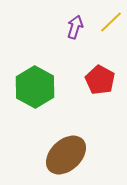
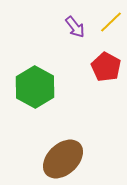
purple arrow: rotated 125 degrees clockwise
red pentagon: moved 6 px right, 13 px up
brown ellipse: moved 3 px left, 4 px down
